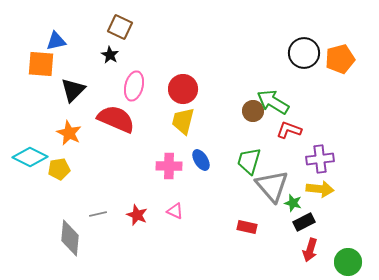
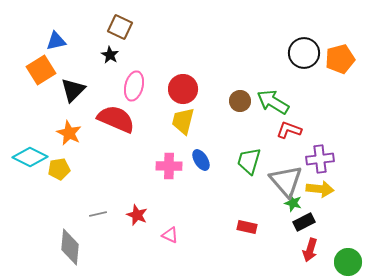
orange square: moved 6 px down; rotated 36 degrees counterclockwise
brown circle: moved 13 px left, 10 px up
gray triangle: moved 14 px right, 5 px up
pink triangle: moved 5 px left, 24 px down
gray diamond: moved 9 px down
